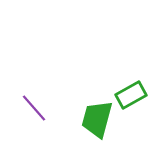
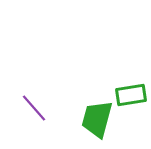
green rectangle: rotated 20 degrees clockwise
